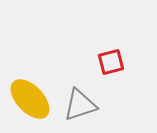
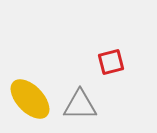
gray triangle: rotated 18 degrees clockwise
